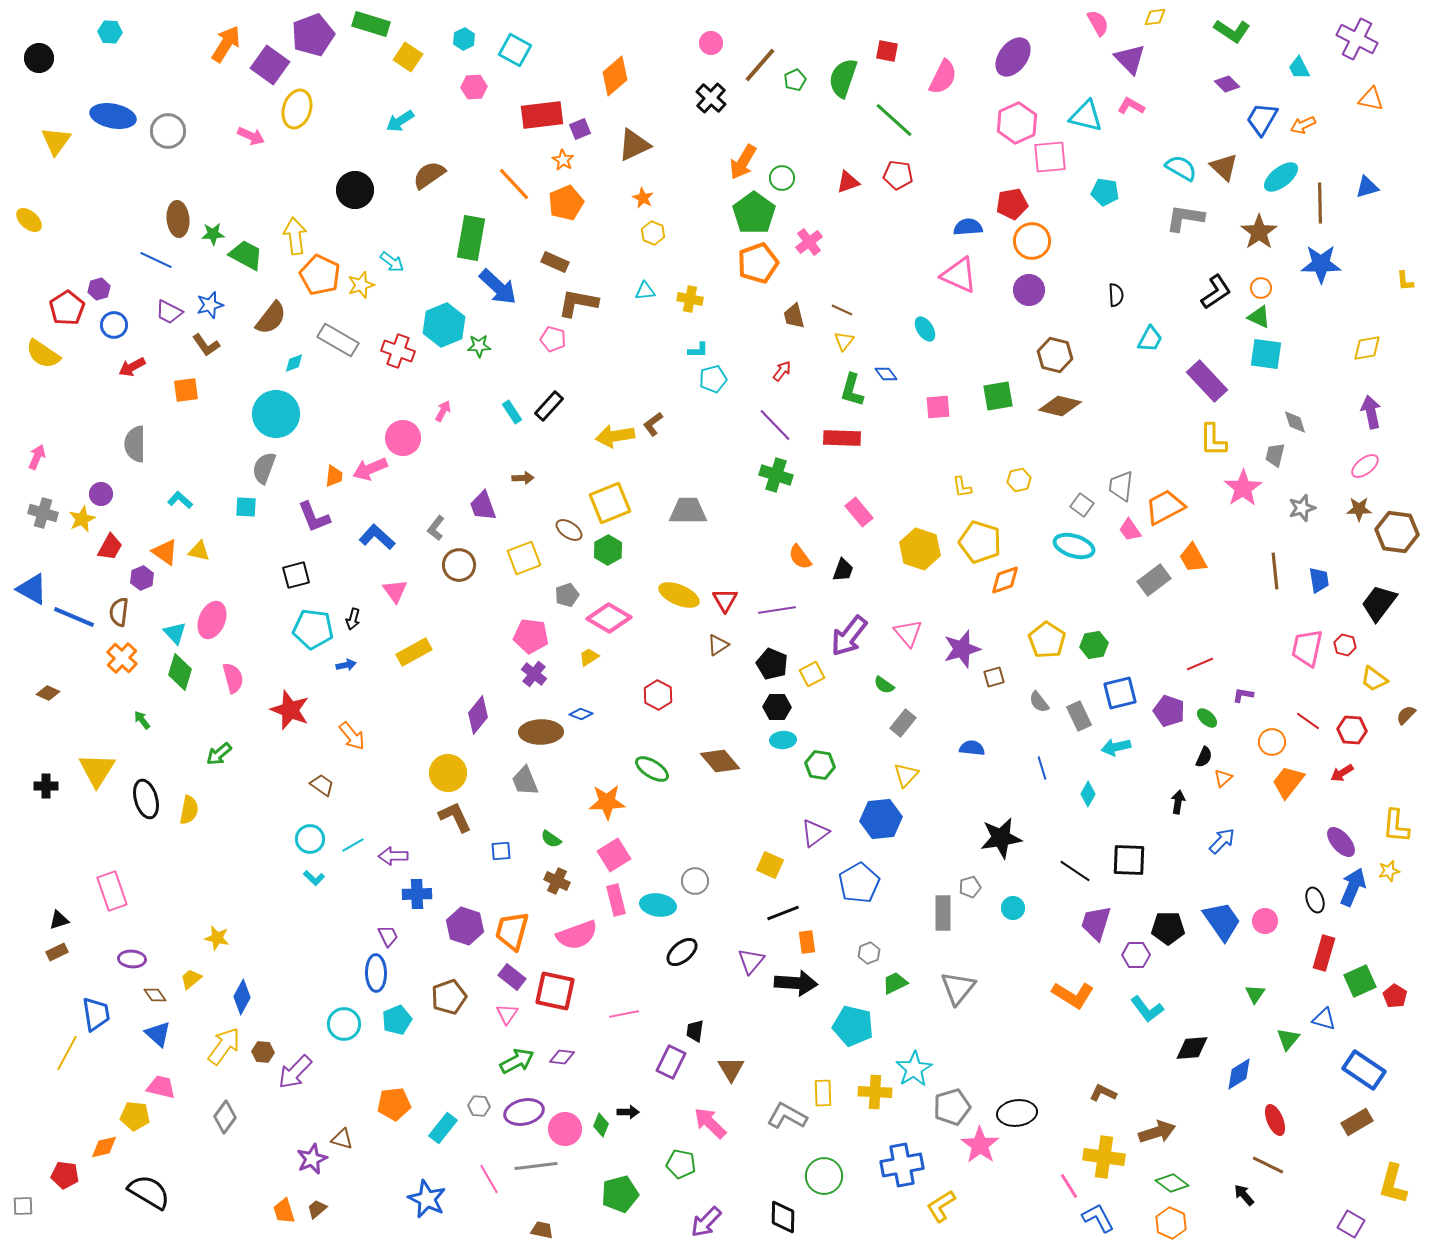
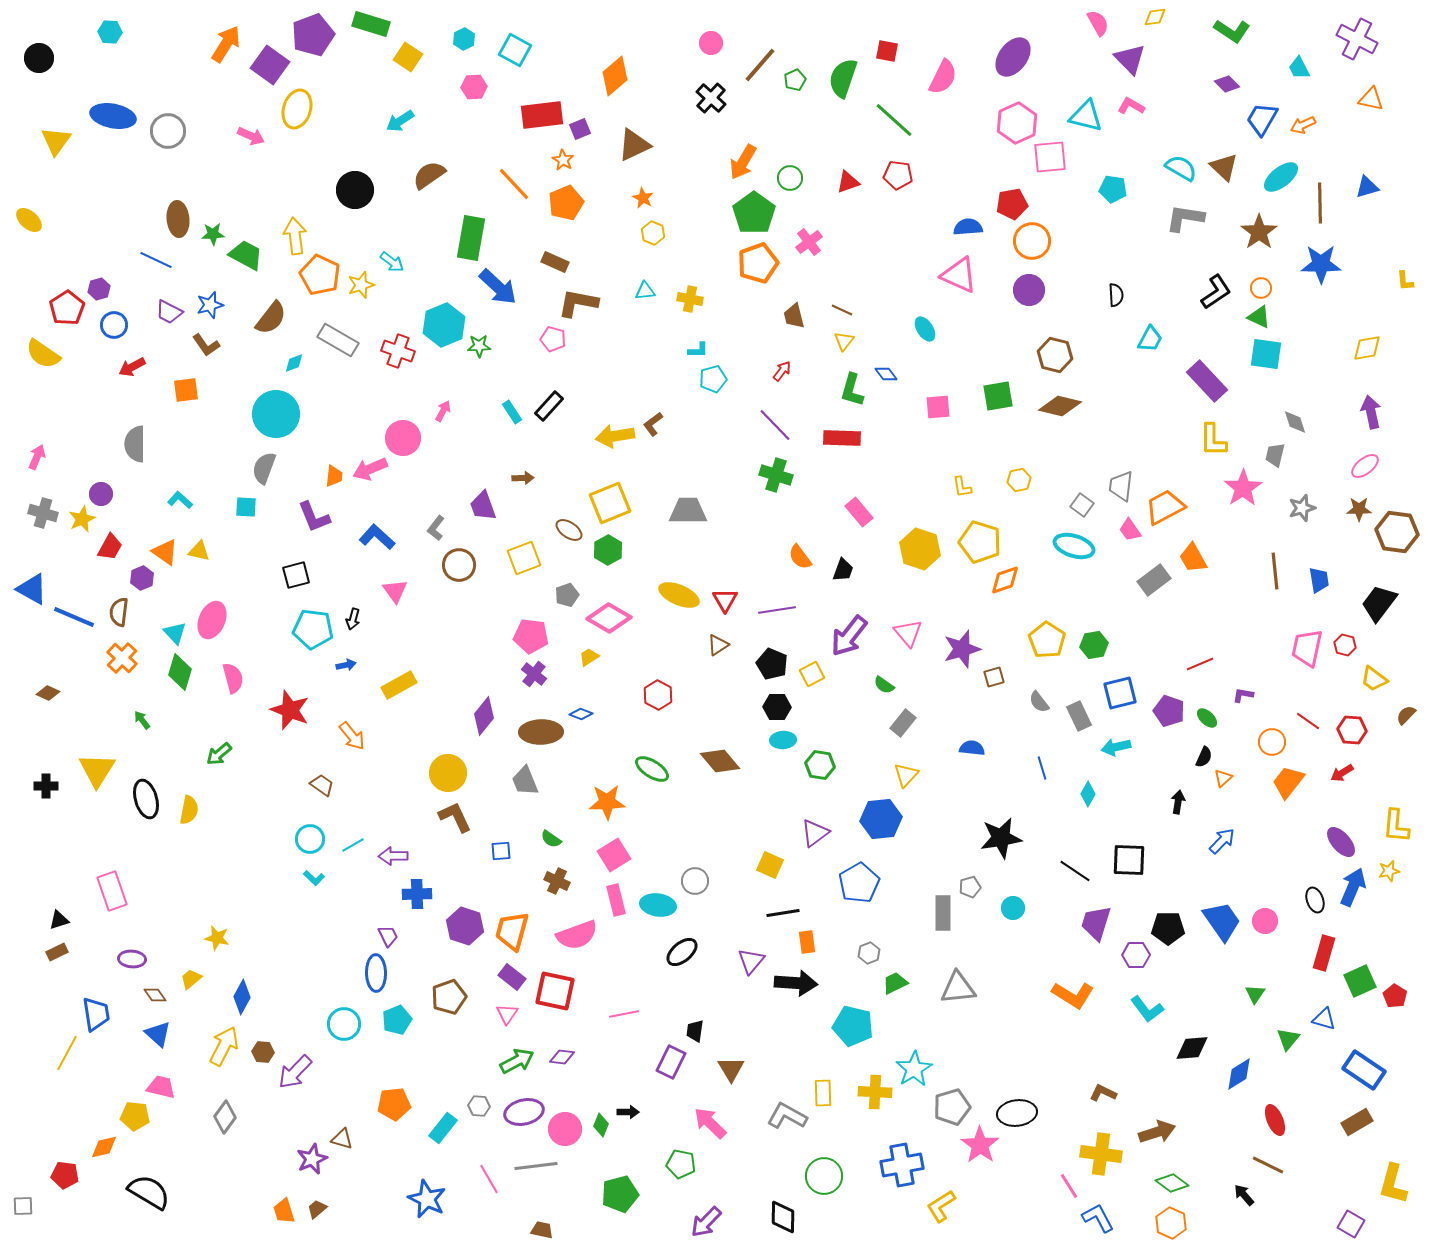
green circle at (782, 178): moved 8 px right
cyan pentagon at (1105, 192): moved 8 px right, 3 px up
yellow rectangle at (414, 652): moved 15 px left, 33 px down
purple diamond at (478, 715): moved 6 px right, 1 px down
black line at (783, 913): rotated 12 degrees clockwise
gray triangle at (958, 988): rotated 45 degrees clockwise
yellow arrow at (224, 1046): rotated 9 degrees counterclockwise
yellow cross at (1104, 1157): moved 3 px left, 3 px up
